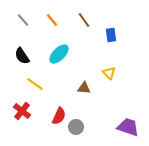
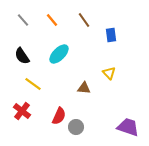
yellow line: moved 2 px left
